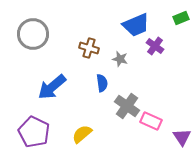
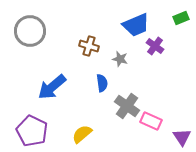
gray circle: moved 3 px left, 3 px up
brown cross: moved 2 px up
purple pentagon: moved 2 px left, 1 px up
